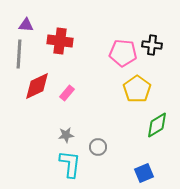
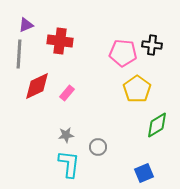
purple triangle: rotated 28 degrees counterclockwise
cyan L-shape: moved 1 px left
